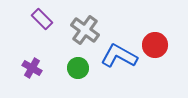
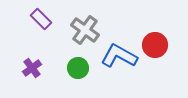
purple rectangle: moved 1 px left
purple cross: rotated 24 degrees clockwise
